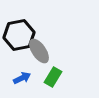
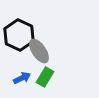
black hexagon: rotated 24 degrees counterclockwise
green rectangle: moved 8 px left
